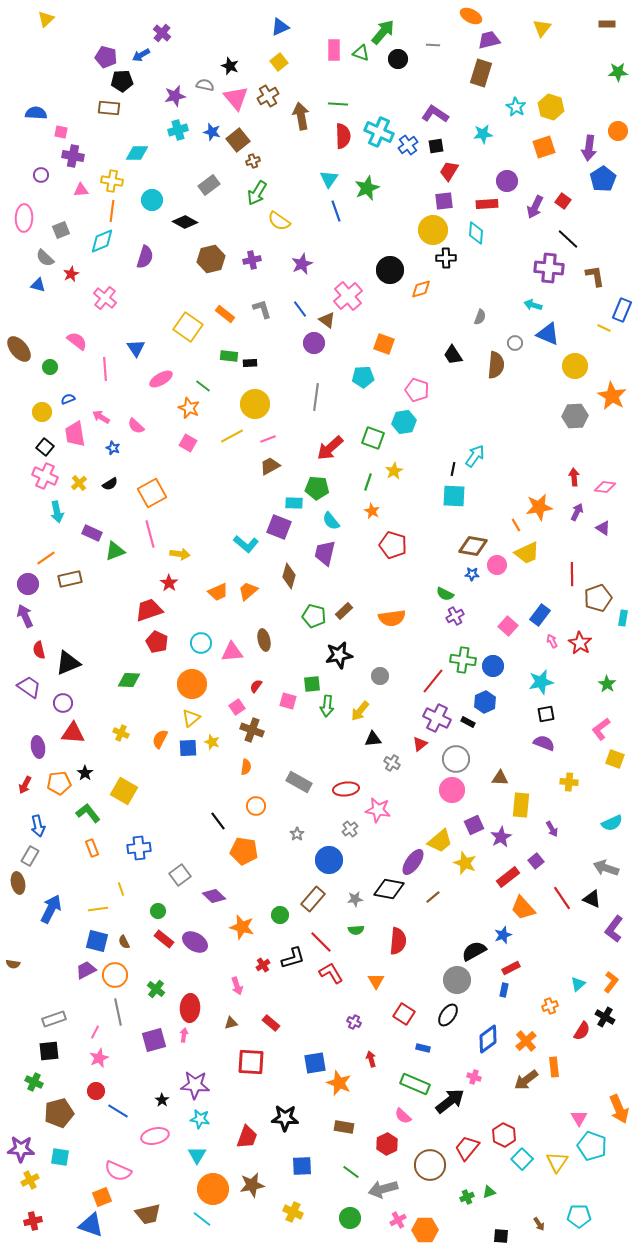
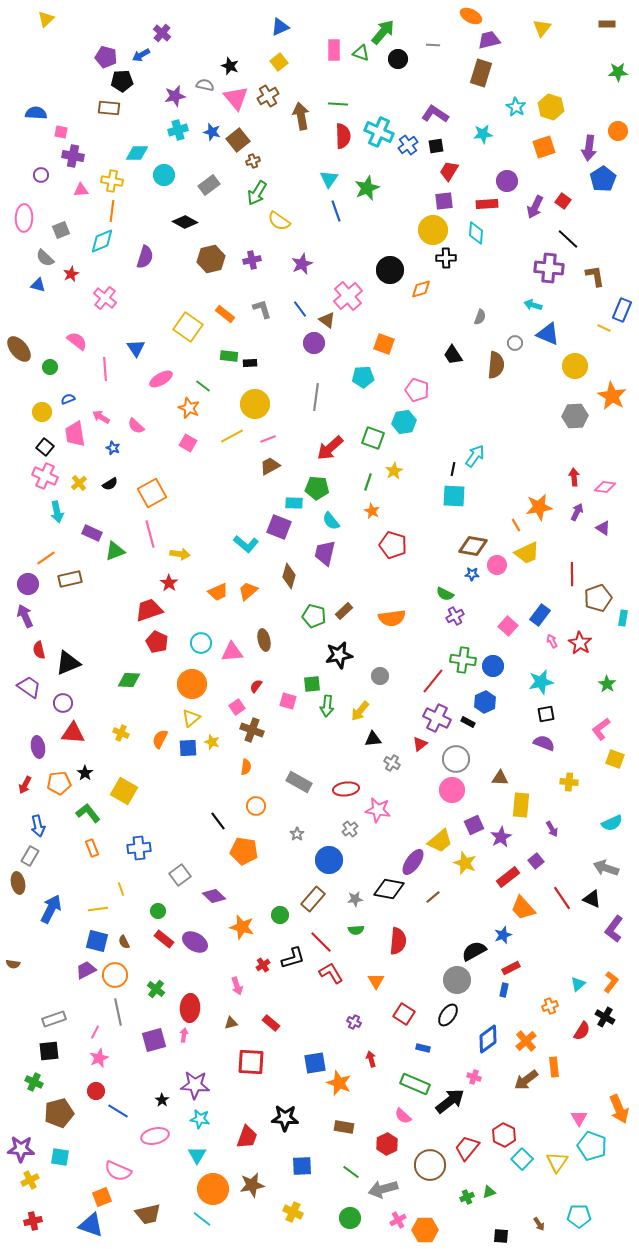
cyan circle at (152, 200): moved 12 px right, 25 px up
